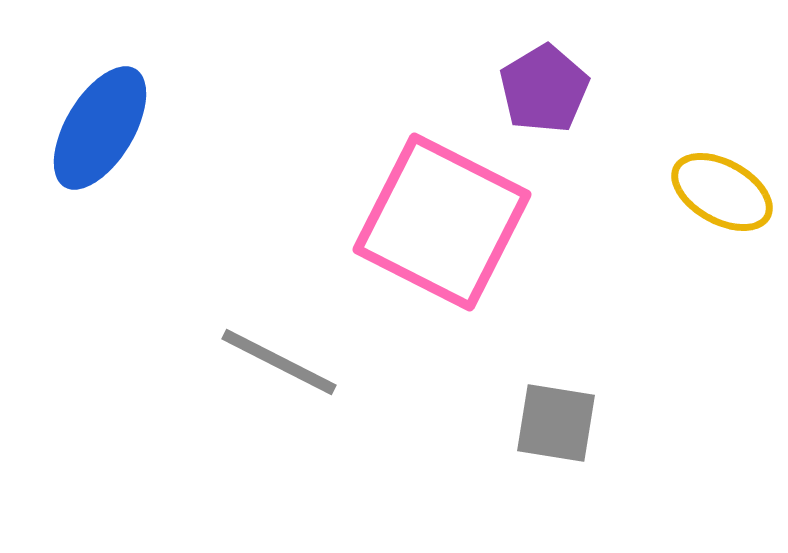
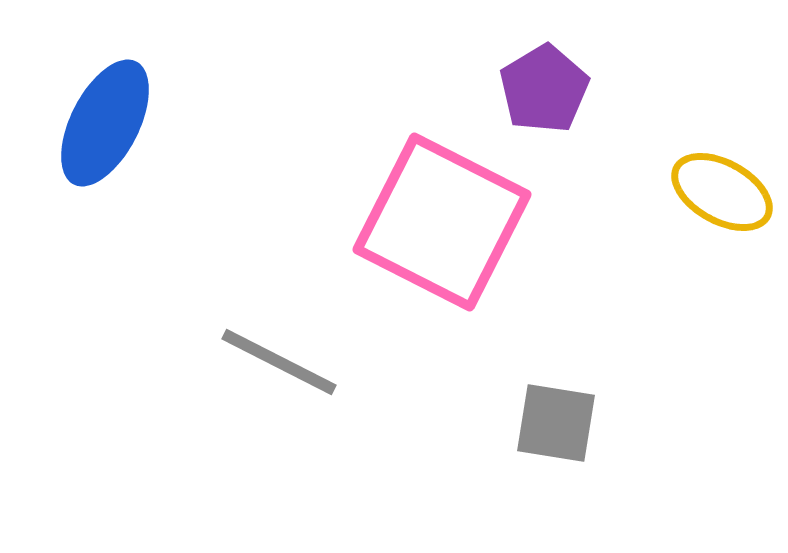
blue ellipse: moved 5 px right, 5 px up; rotated 4 degrees counterclockwise
